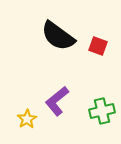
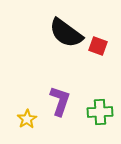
black semicircle: moved 8 px right, 3 px up
purple L-shape: moved 3 px right; rotated 148 degrees clockwise
green cross: moved 2 px left, 1 px down; rotated 10 degrees clockwise
